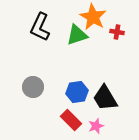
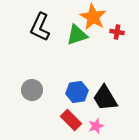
gray circle: moved 1 px left, 3 px down
